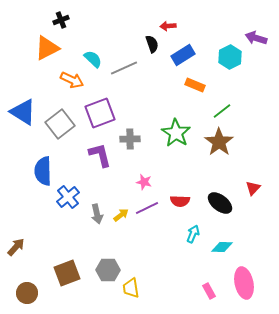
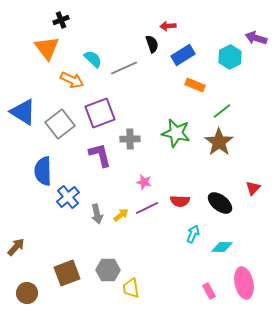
orange triangle: rotated 40 degrees counterclockwise
green star: rotated 20 degrees counterclockwise
